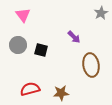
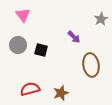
gray star: moved 6 px down
brown star: rotated 14 degrees counterclockwise
